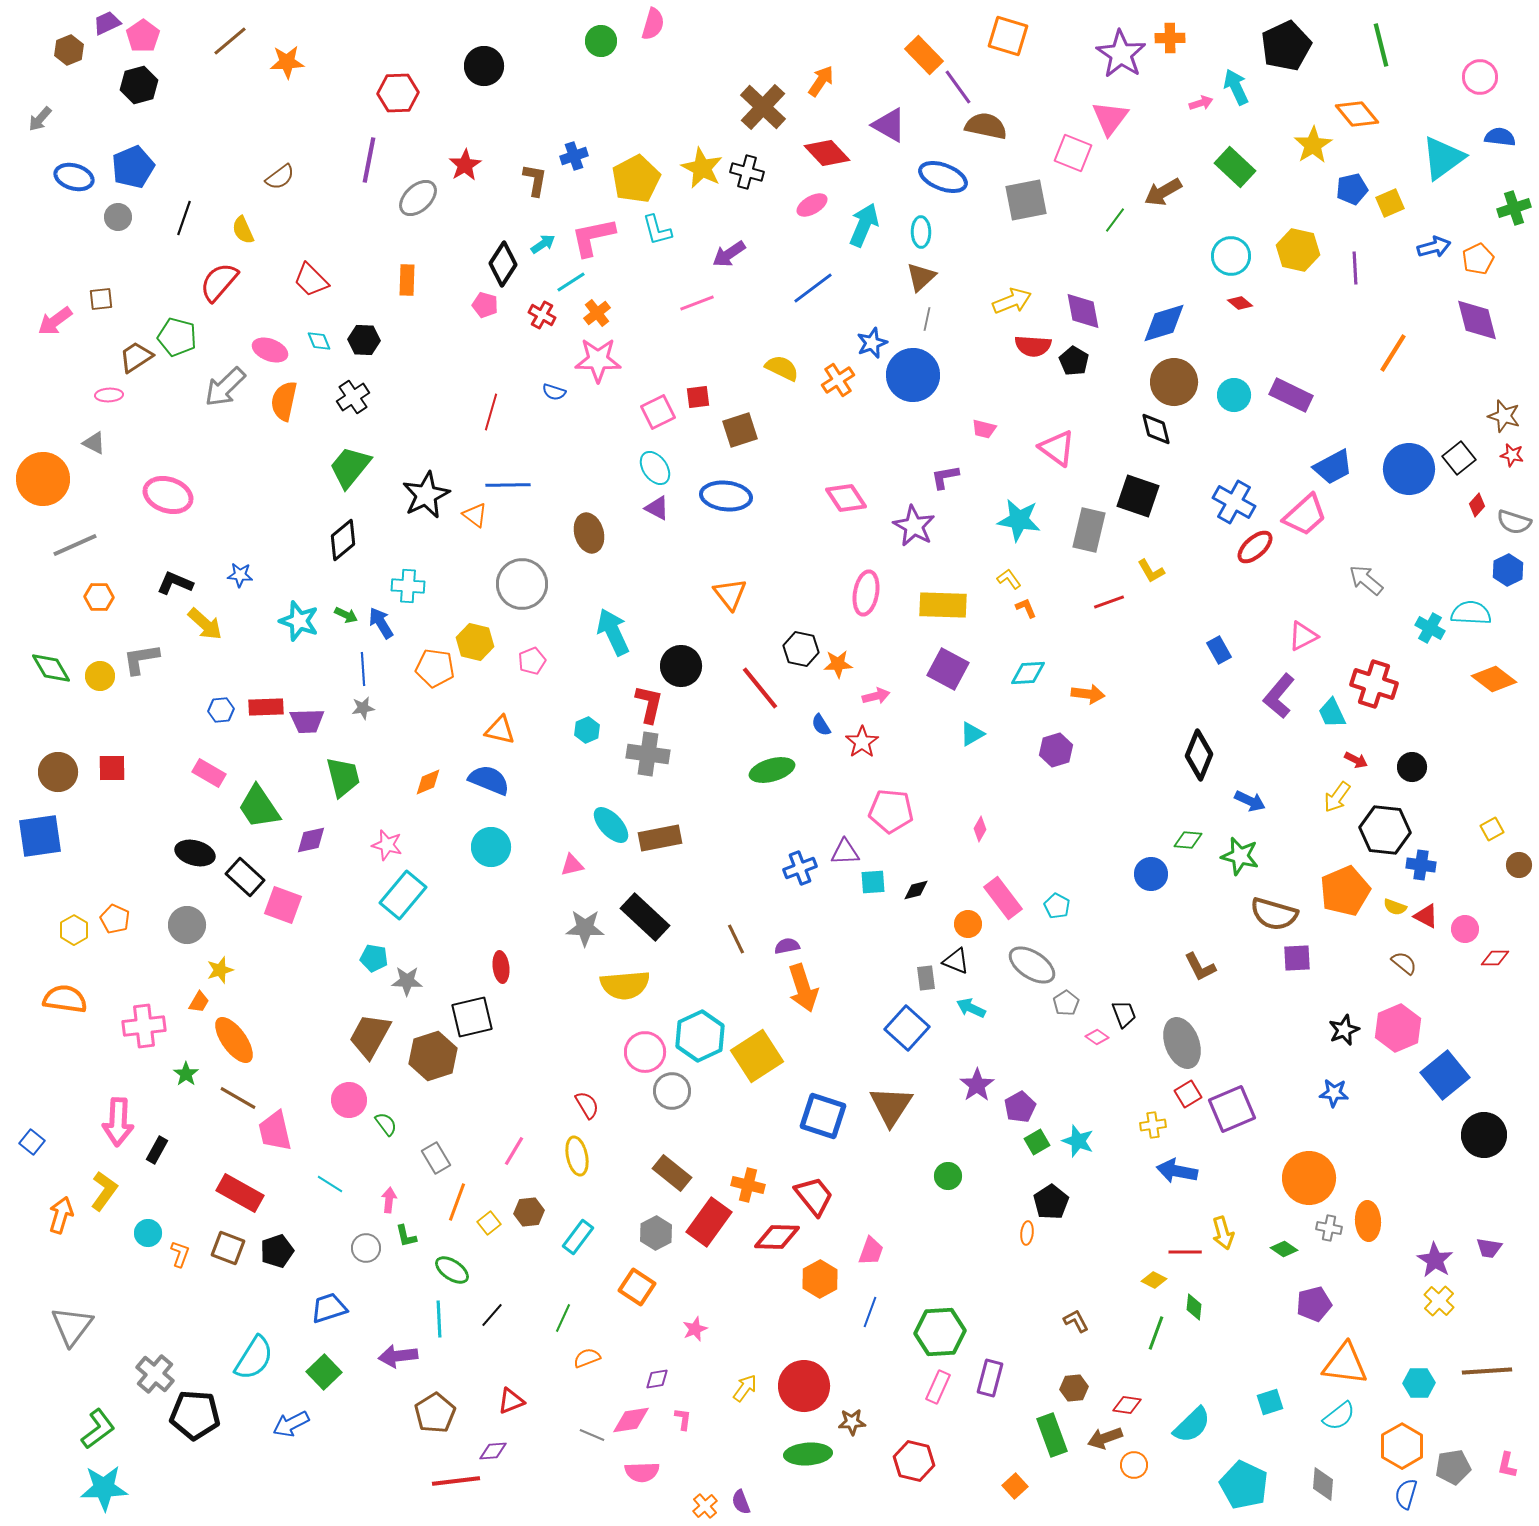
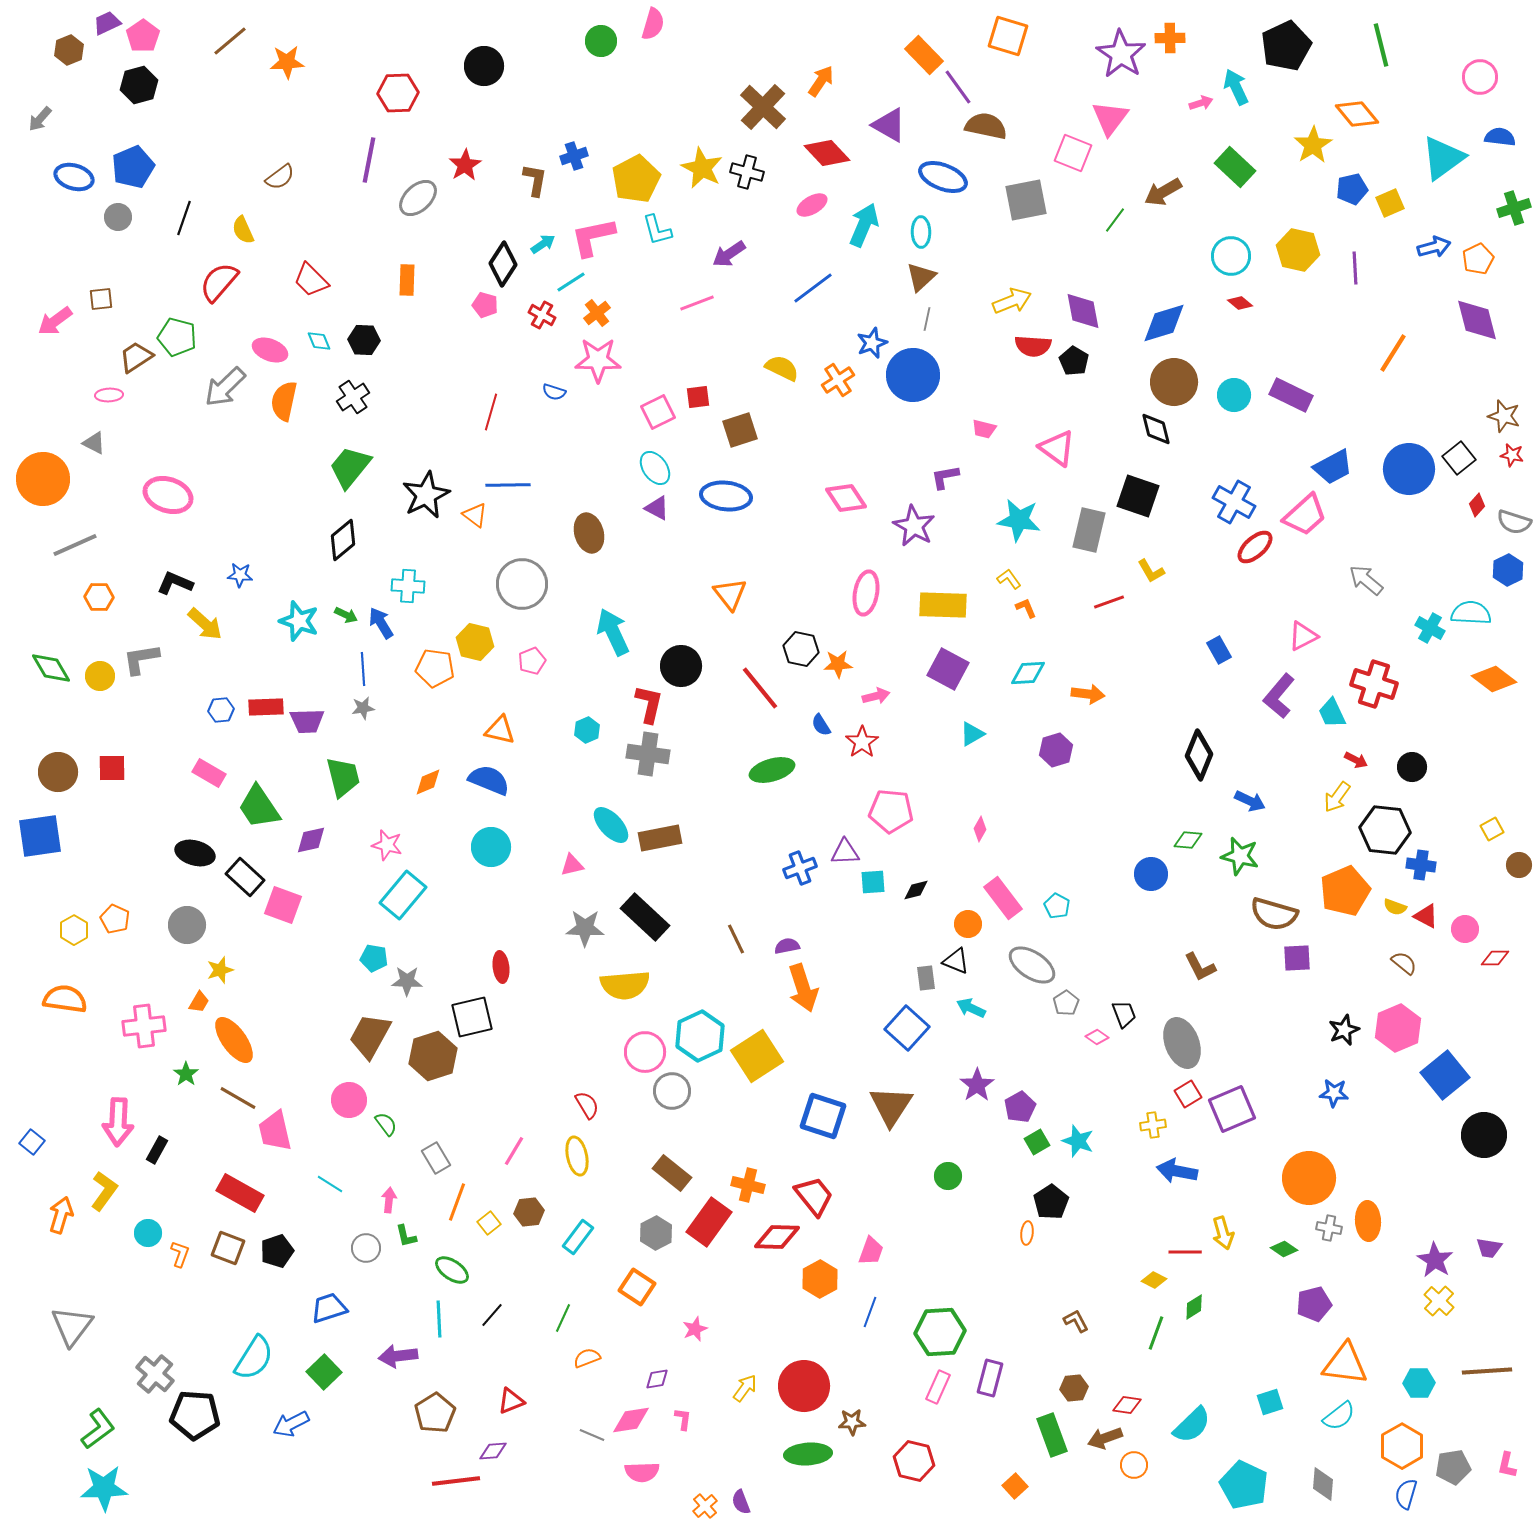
green diamond at (1194, 1307): rotated 52 degrees clockwise
